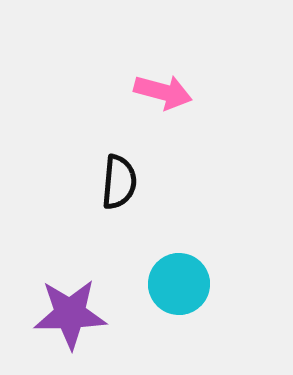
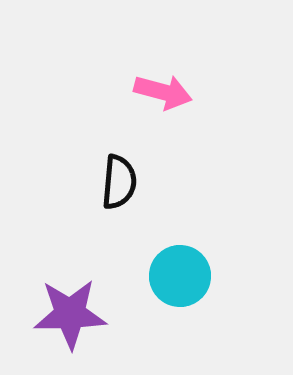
cyan circle: moved 1 px right, 8 px up
